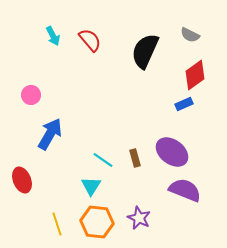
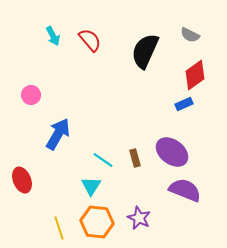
blue arrow: moved 8 px right
yellow line: moved 2 px right, 4 px down
